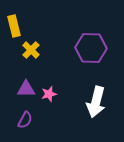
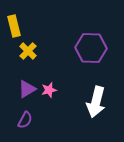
yellow cross: moved 3 px left, 1 px down
purple triangle: moved 1 px right; rotated 30 degrees counterclockwise
pink star: moved 4 px up
